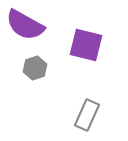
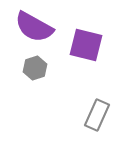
purple semicircle: moved 9 px right, 2 px down
gray rectangle: moved 10 px right
